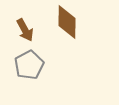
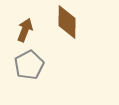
brown arrow: rotated 130 degrees counterclockwise
